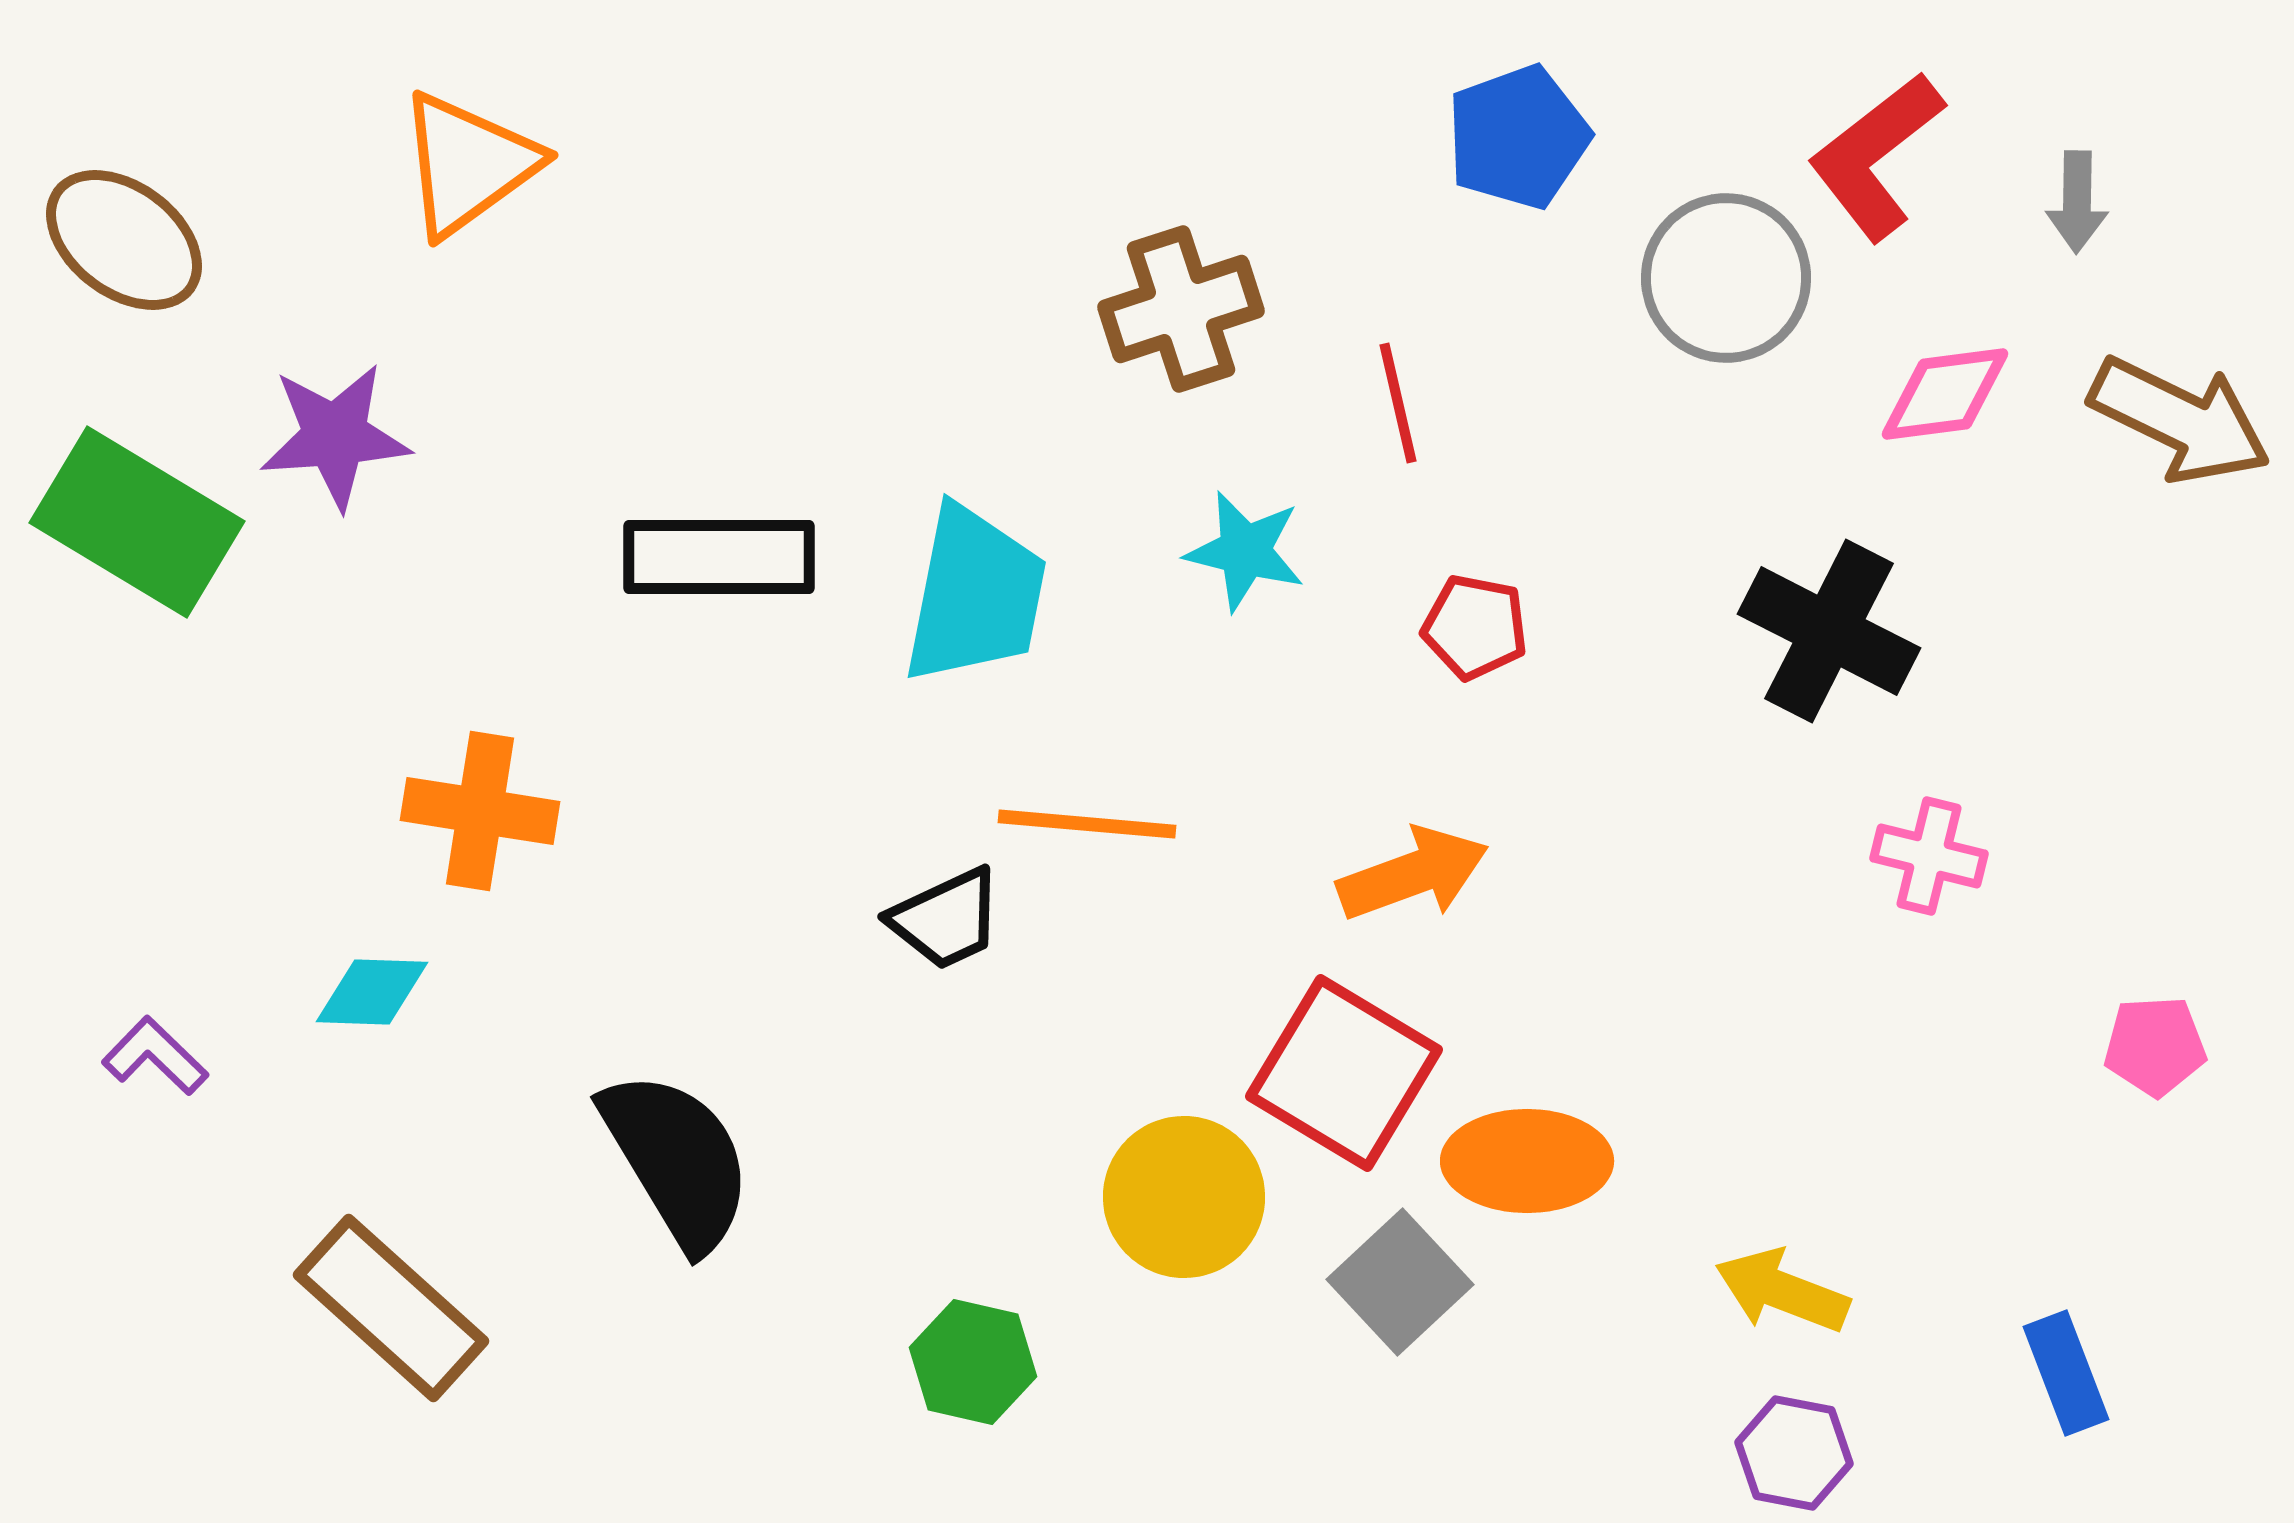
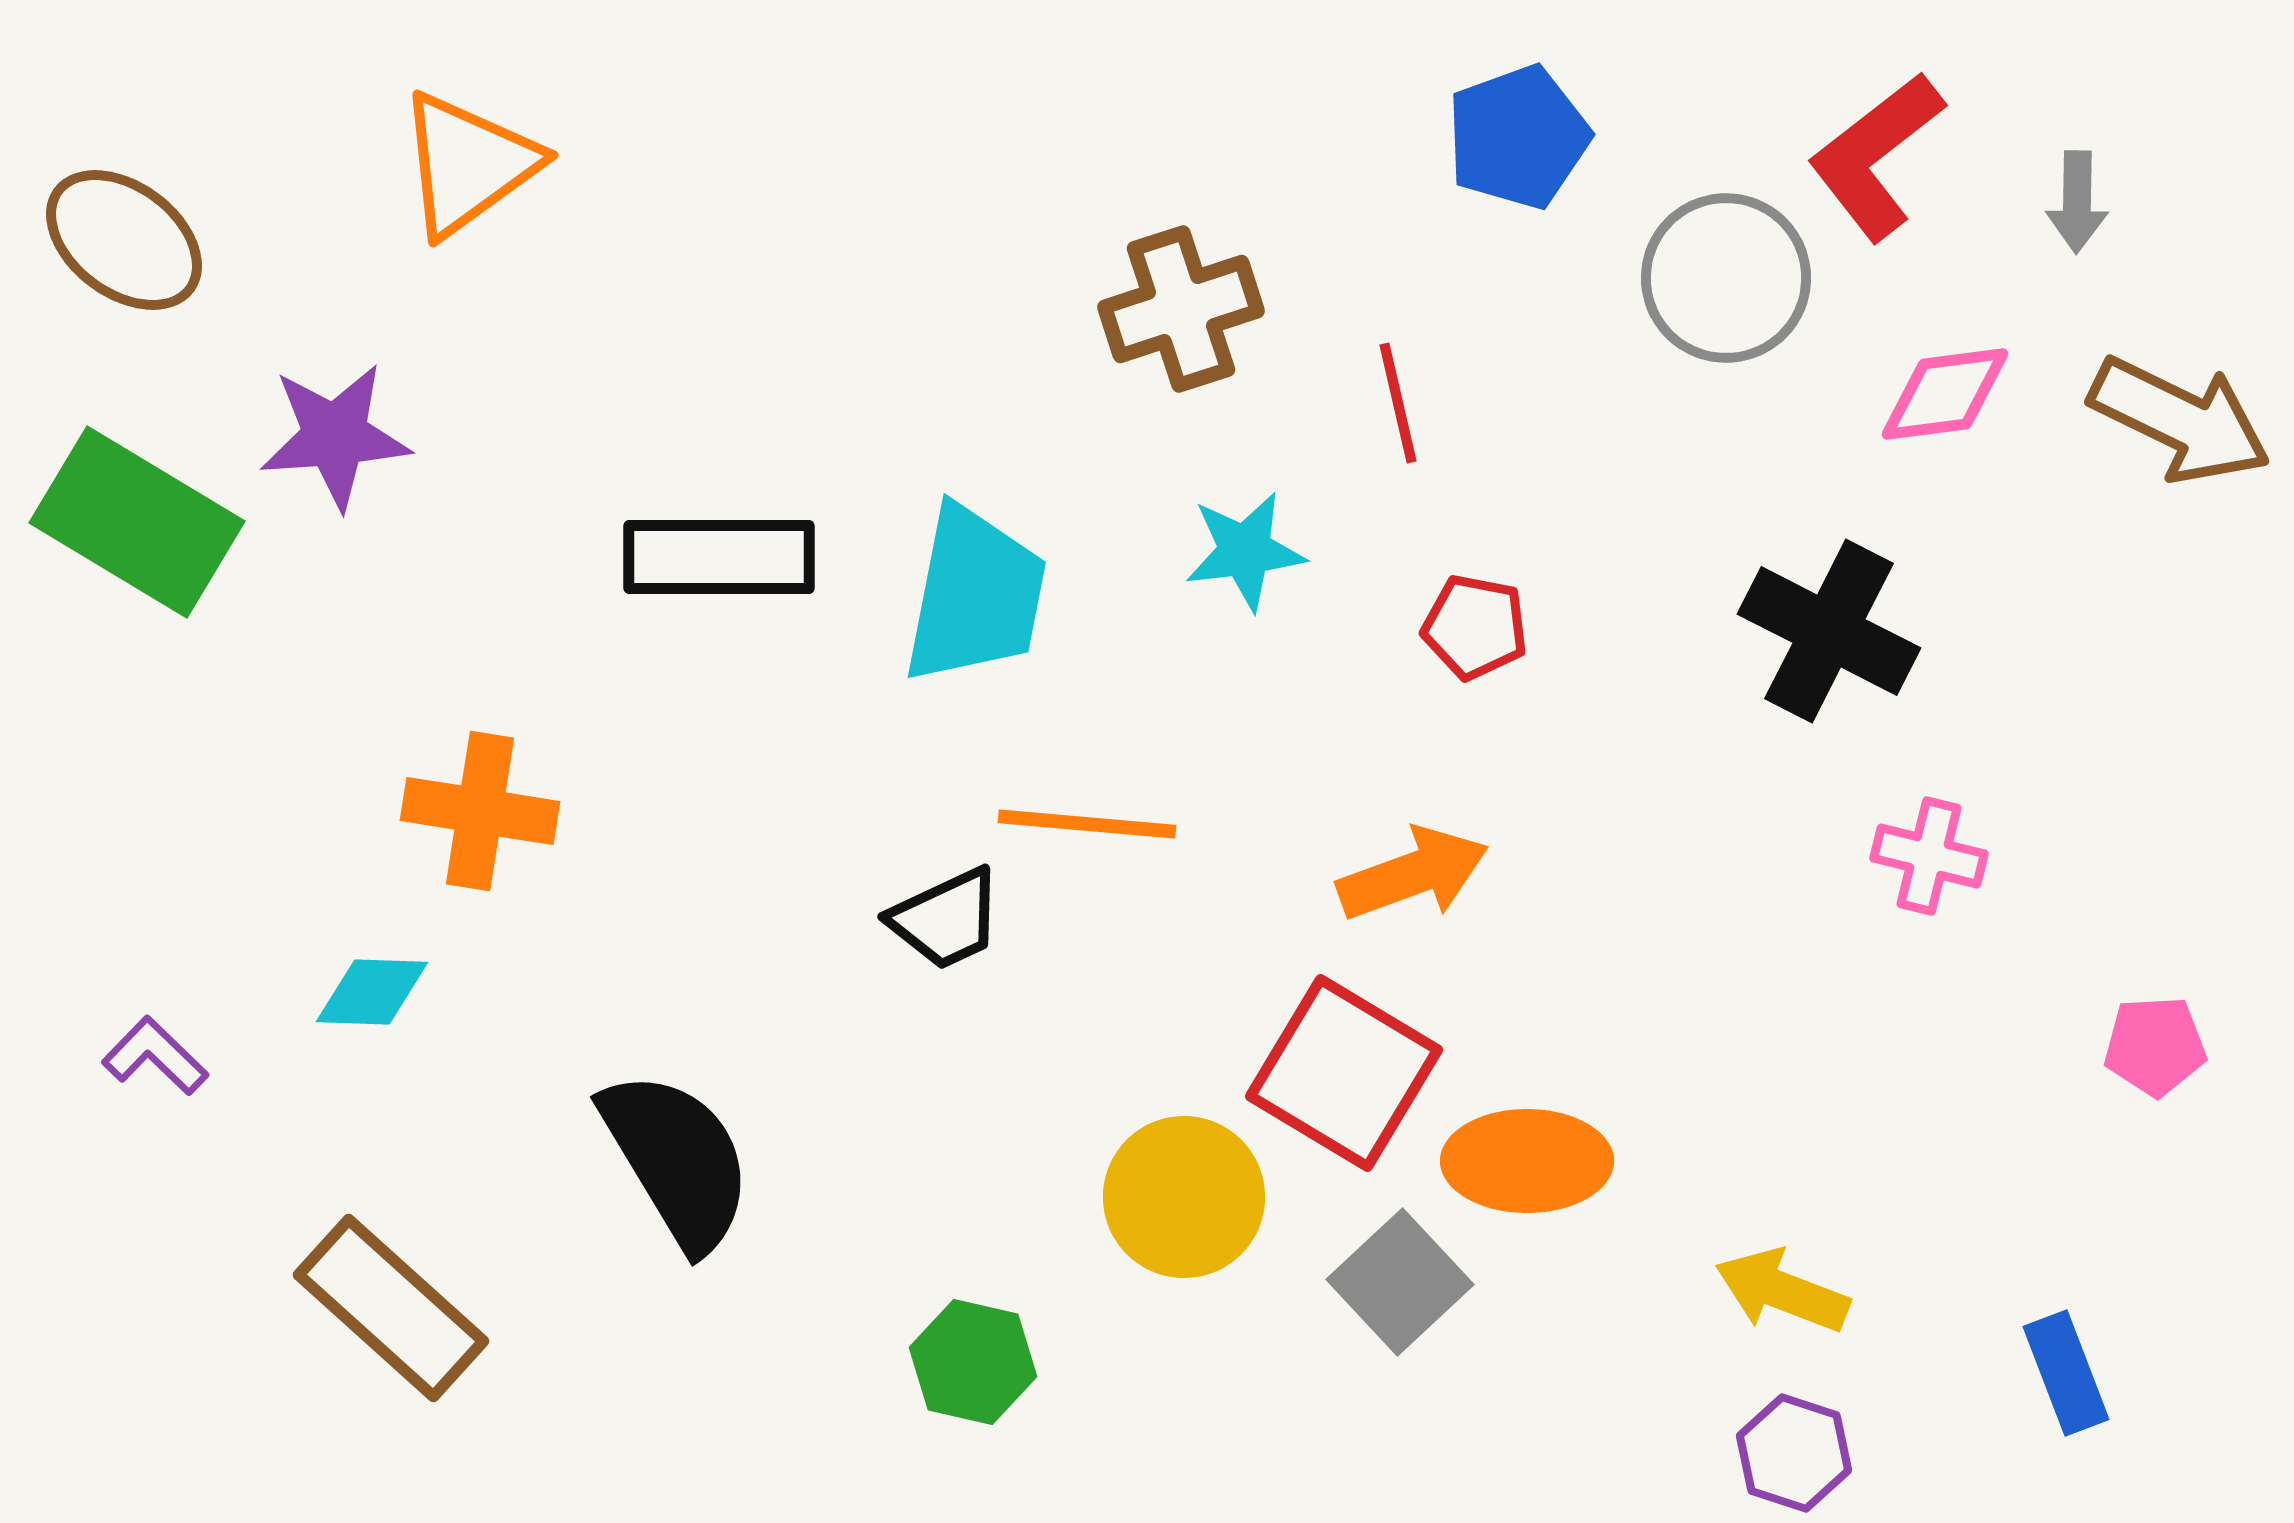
cyan star: rotated 21 degrees counterclockwise
purple hexagon: rotated 7 degrees clockwise
